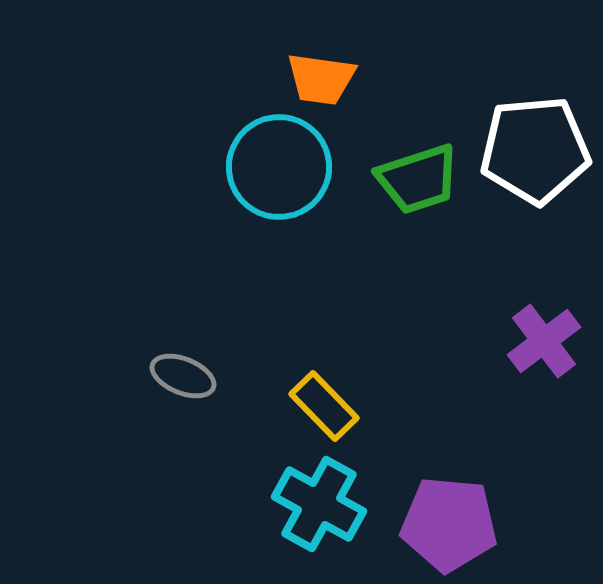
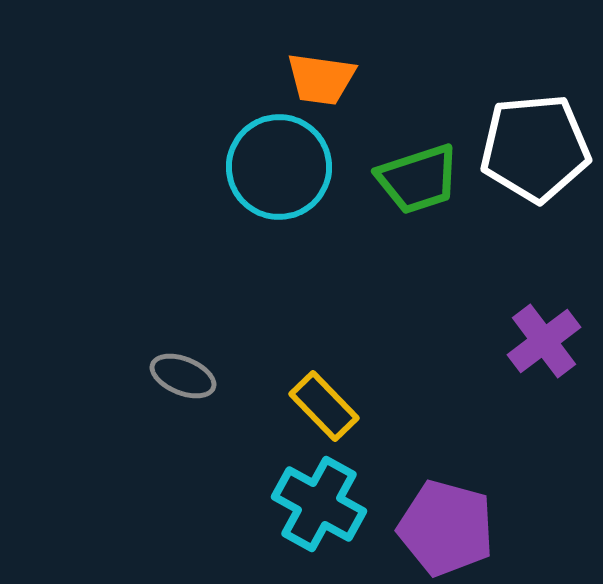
white pentagon: moved 2 px up
purple pentagon: moved 3 px left, 4 px down; rotated 10 degrees clockwise
